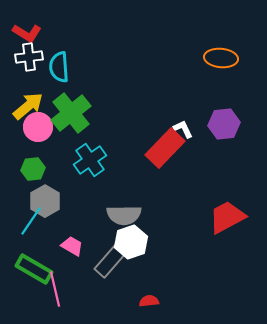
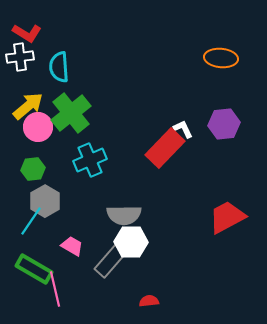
white cross: moved 9 px left
cyan cross: rotated 12 degrees clockwise
white hexagon: rotated 20 degrees clockwise
